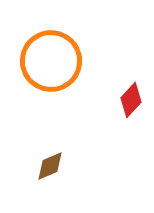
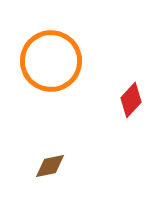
brown diamond: rotated 12 degrees clockwise
